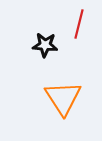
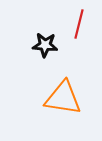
orange triangle: rotated 48 degrees counterclockwise
